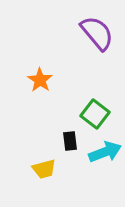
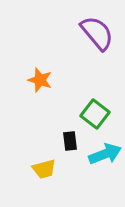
orange star: rotated 15 degrees counterclockwise
cyan arrow: moved 2 px down
